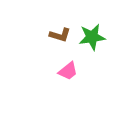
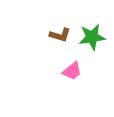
pink trapezoid: moved 4 px right
